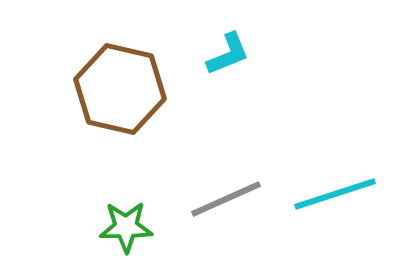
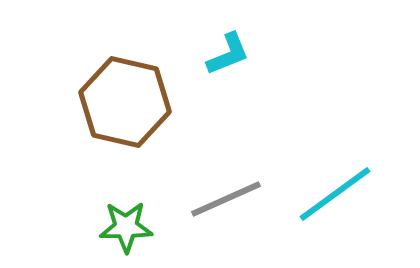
brown hexagon: moved 5 px right, 13 px down
cyan line: rotated 18 degrees counterclockwise
